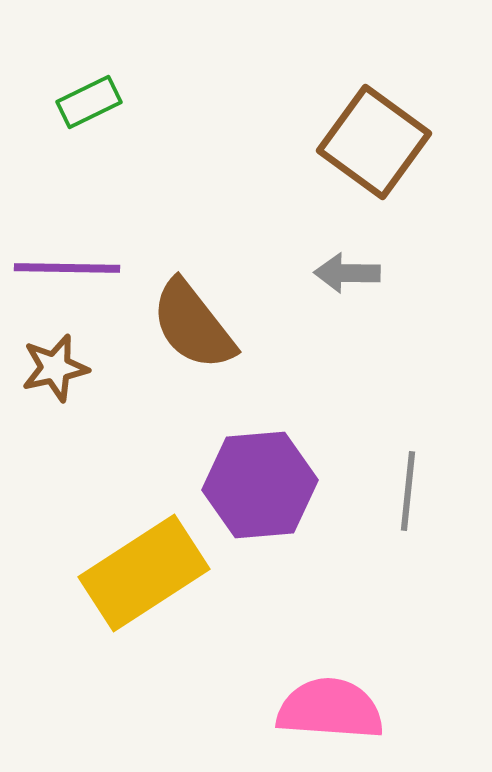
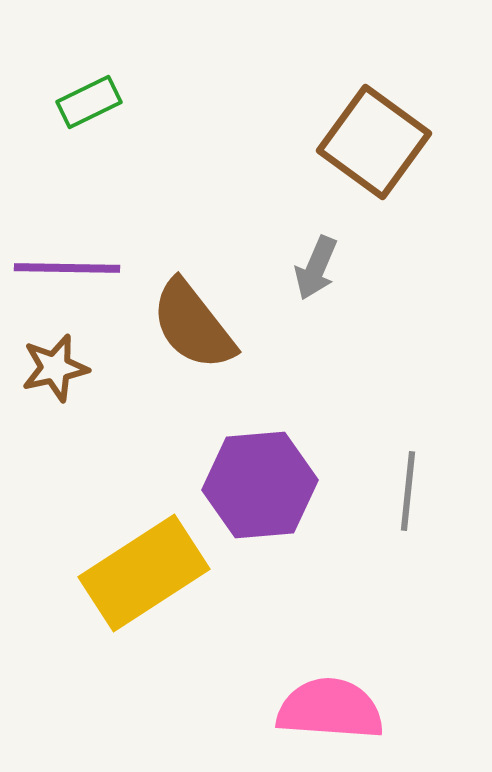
gray arrow: moved 31 px left, 5 px up; rotated 68 degrees counterclockwise
